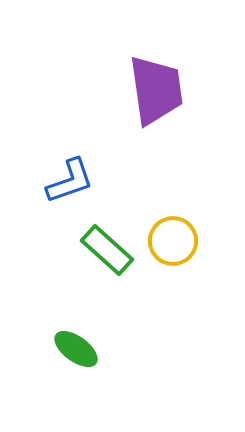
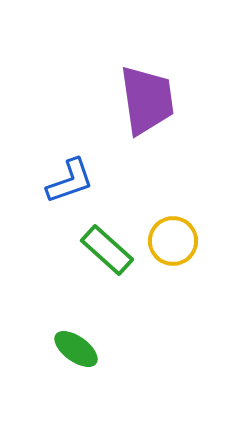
purple trapezoid: moved 9 px left, 10 px down
